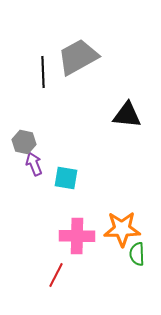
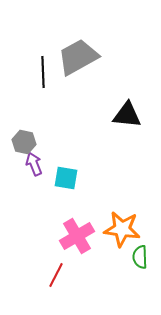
orange star: rotated 9 degrees clockwise
pink cross: rotated 32 degrees counterclockwise
green semicircle: moved 3 px right, 3 px down
